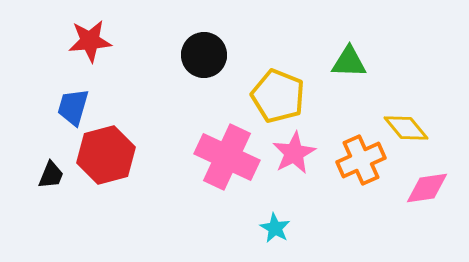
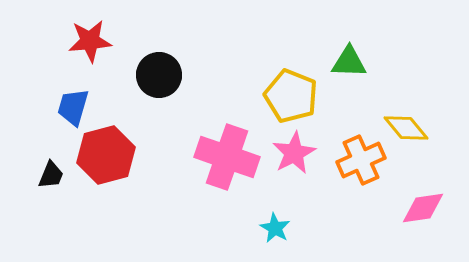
black circle: moved 45 px left, 20 px down
yellow pentagon: moved 13 px right
pink cross: rotated 6 degrees counterclockwise
pink diamond: moved 4 px left, 20 px down
